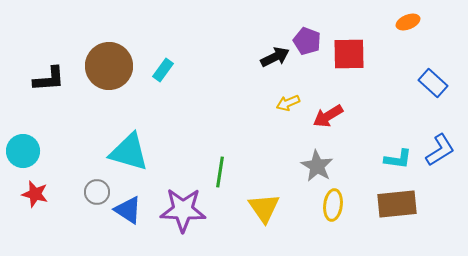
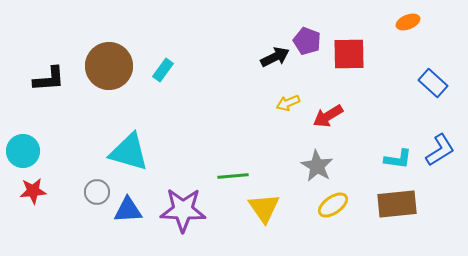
green line: moved 13 px right, 4 px down; rotated 76 degrees clockwise
red star: moved 2 px left, 3 px up; rotated 20 degrees counterclockwise
yellow ellipse: rotated 48 degrees clockwise
blue triangle: rotated 36 degrees counterclockwise
